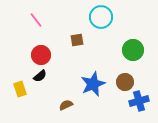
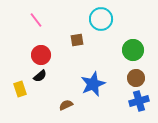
cyan circle: moved 2 px down
brown circle: moved 11 px right, 4 px up
